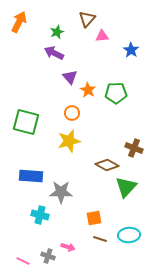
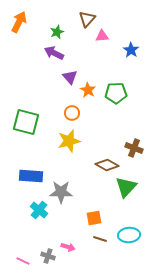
cyan cross: moved 1 px left, 5 px up; rotated 24 degrees clockwise
